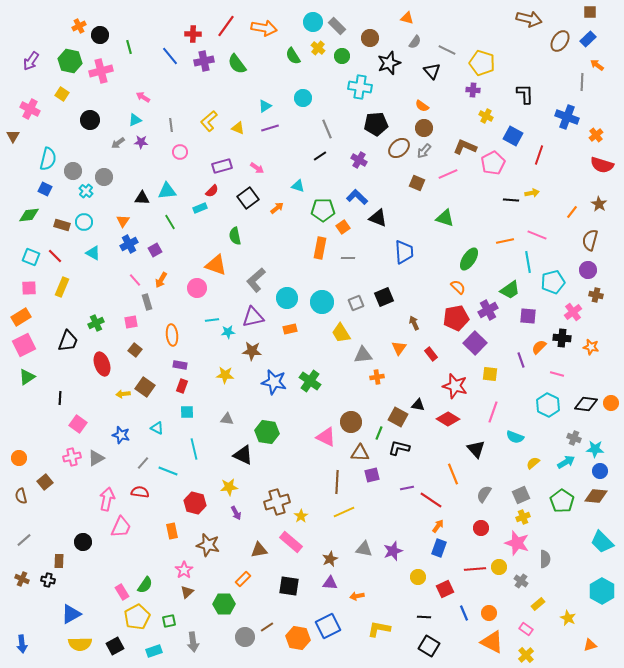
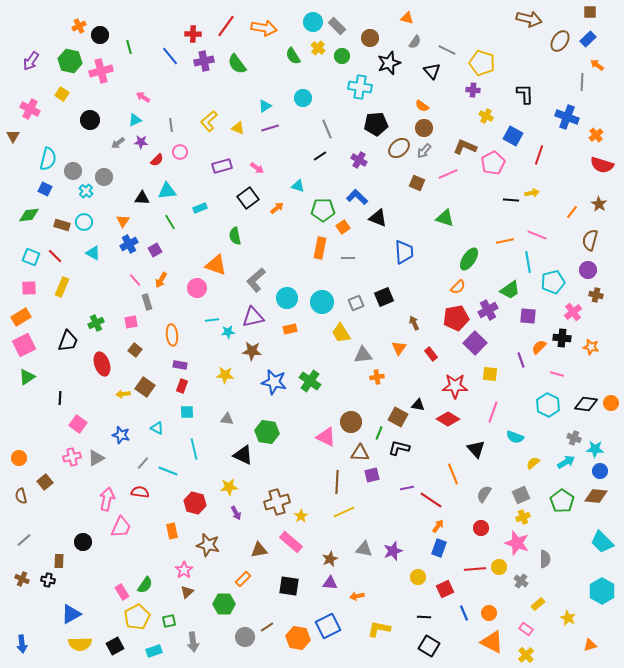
red semicircle at (212, 191): moved 55 px left, 31 px up
orange semicircle at (458, 287): rotated 91 degrees clockwise
red star at (455, 386): rotated 15 degrees counterclockwise
